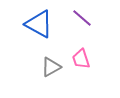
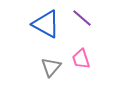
blue triangle: moved 7 px right
gray triangle: rotated 20 degrees counterclockwise
